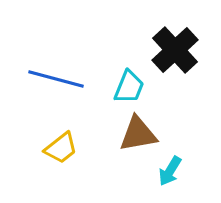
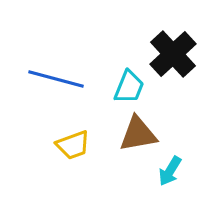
black cross: moved 2 px left, 4 px down
yellow trapezoid: moved 12 px right, 3 px up; rotated 18 degrees clockwise
